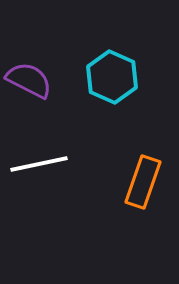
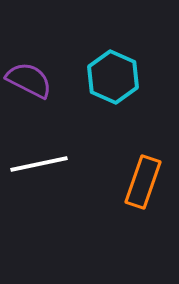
cyan hexagon: moved 1 px right
